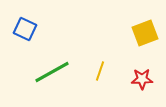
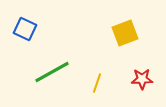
yellow square: moved 20 px left
yellow line: moved 3 px left, 12 px down
